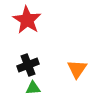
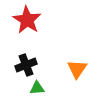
black cross: moved 2 px left
green triangle: moved 4 px right
